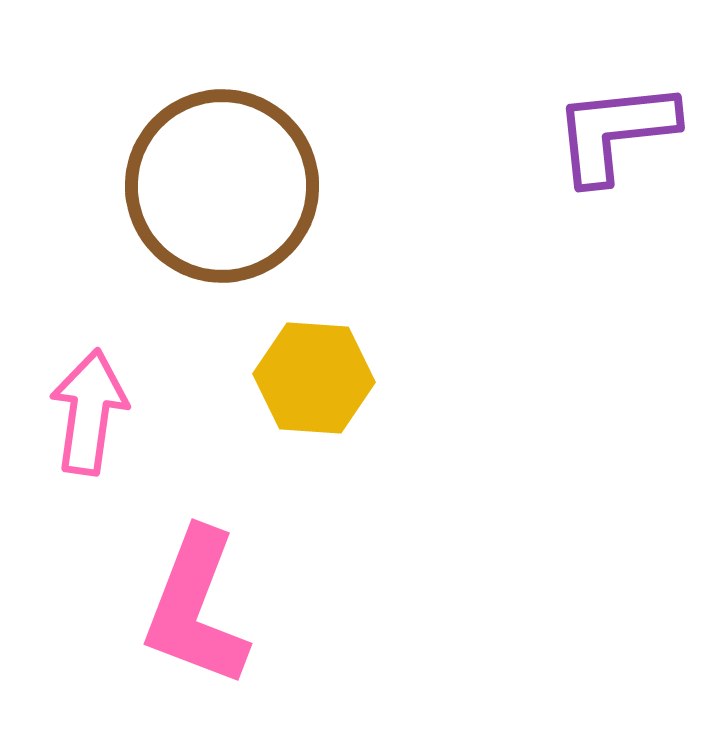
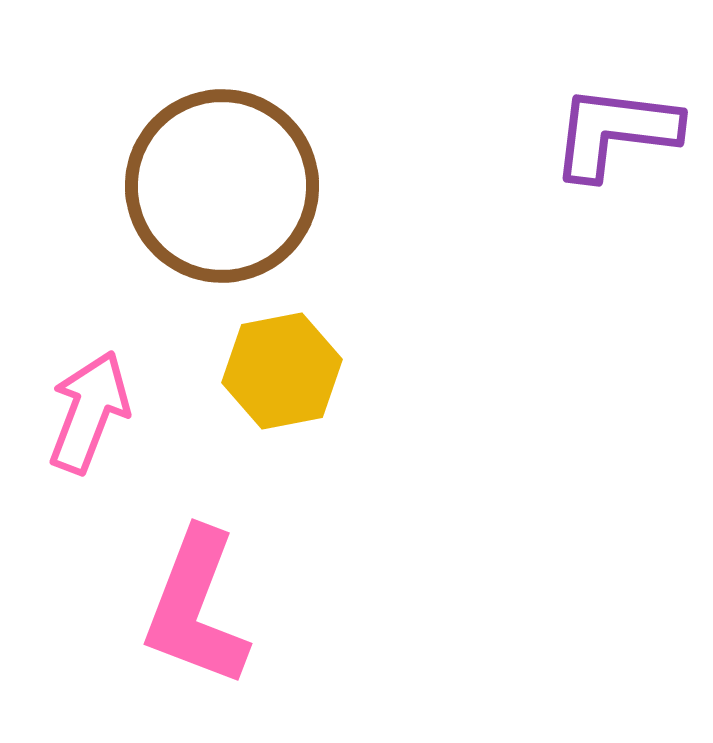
purple L-shape: rotated 13 degrees clockwise
yellow hexagon: moved 32 px left, 7 px up; rotated 15 degrees counterclockwise
pink arrow: rotated 13 degrees clockwise
